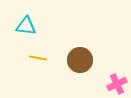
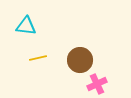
yellow line: rotated 24 degrees counterclockwise
pink cross: moved 20 px left
